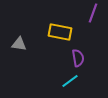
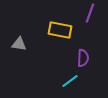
purple line: moved 3 px left
yellow rectangle: moved 2 px up
purple semicircle: moved 5 px right; rotated 12 degrees clockwise
